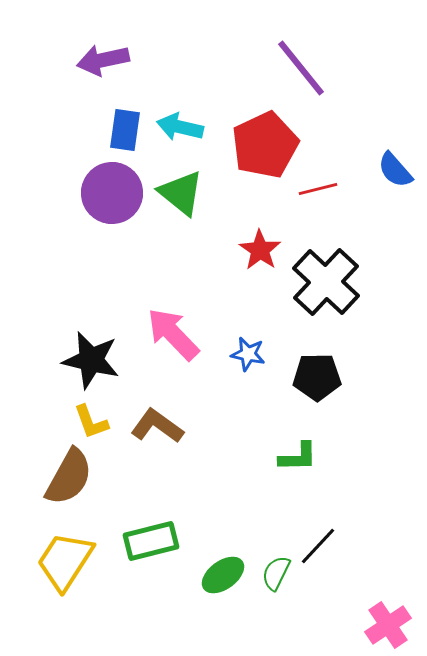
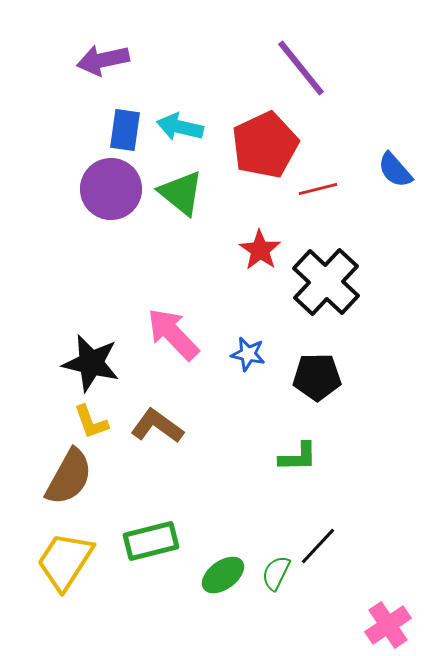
purple circle: moved 1 px left, 4 px up
black star: moved 3 px down
